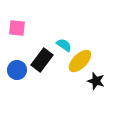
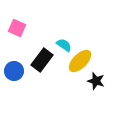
pink square: rotated 18 degrees clockwise
blue circle: moved 3 px left, 1 px down
